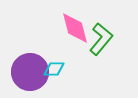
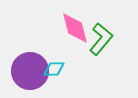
purple circle: moved 1 px up
